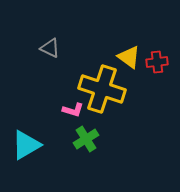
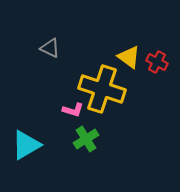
red cross: rotated 35 degrees clockwise
